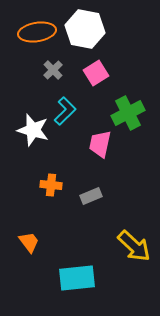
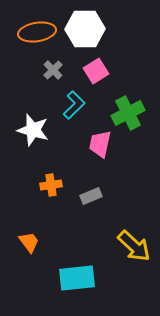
white hexagon: rotated 12 degrees counterclockwise
pink square: moved 2 px up
cyan L-shape: moved 9 px right, 6 px up
orange cross: rotated 15 degrees counterclockwise
